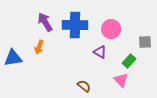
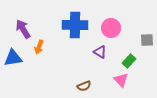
purple arrow: moved 22 px left, 7 px down
pink circle: moved 1 px up
gray square: moved 2 px right, 2 px up
brown semicircle: rotated 120 degrees clockwise
